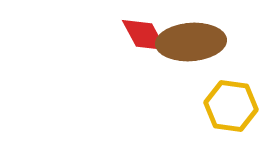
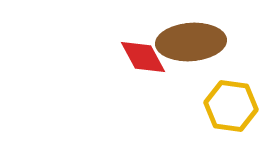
red diamond: moved 1 px left, 22 px down
